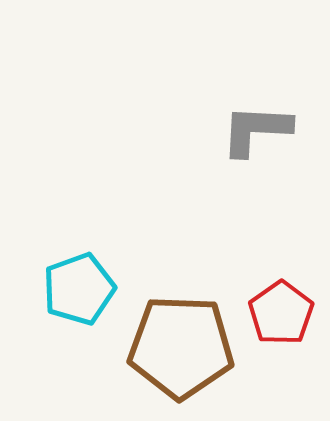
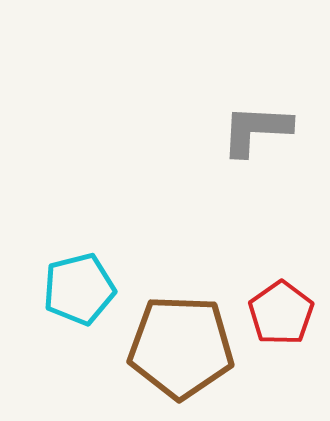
cyan pentagon: rotated 6 degrees clockwise
